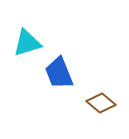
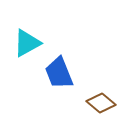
cyan triangle: rotated 12 degrees counterclockwise
